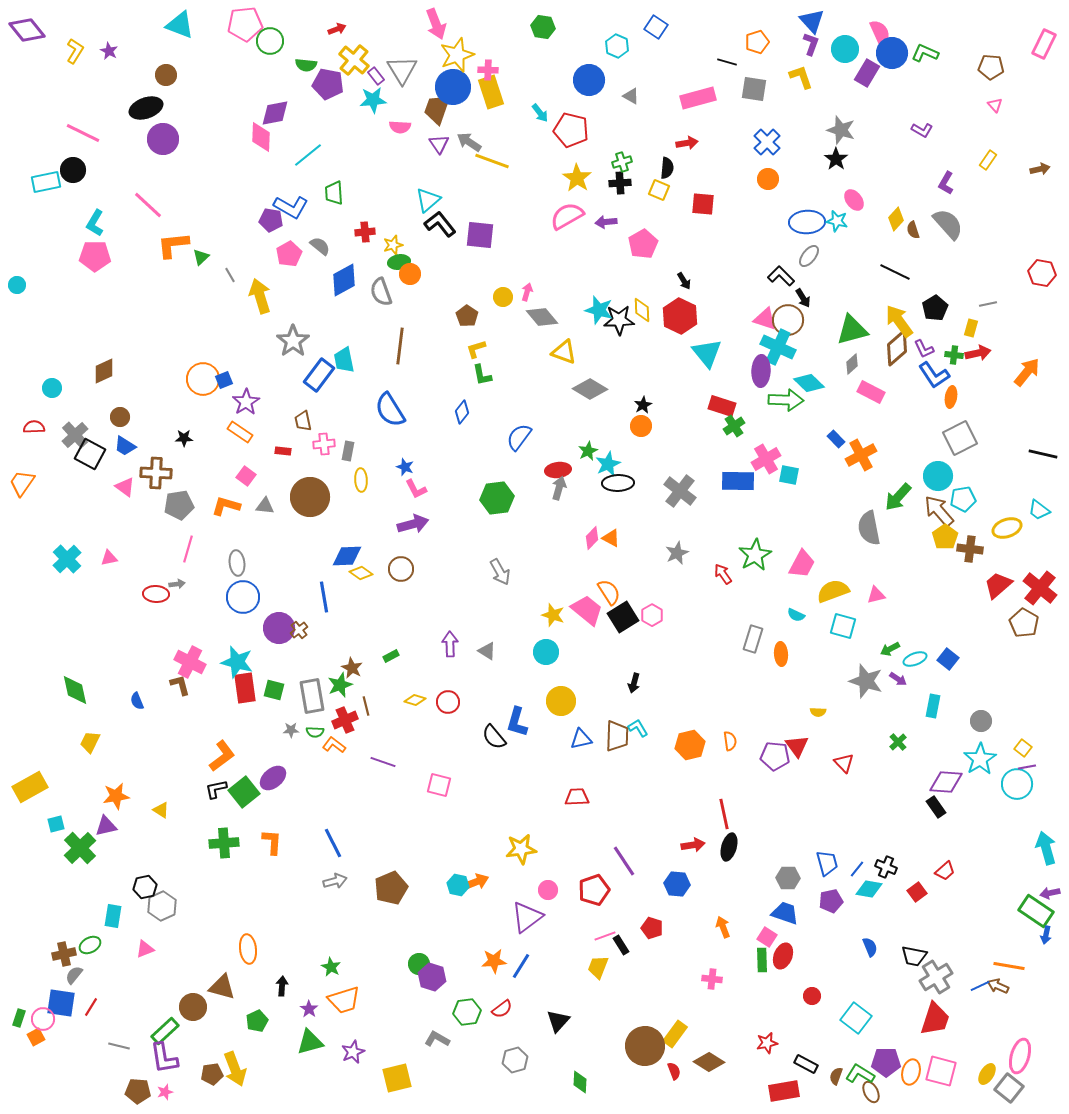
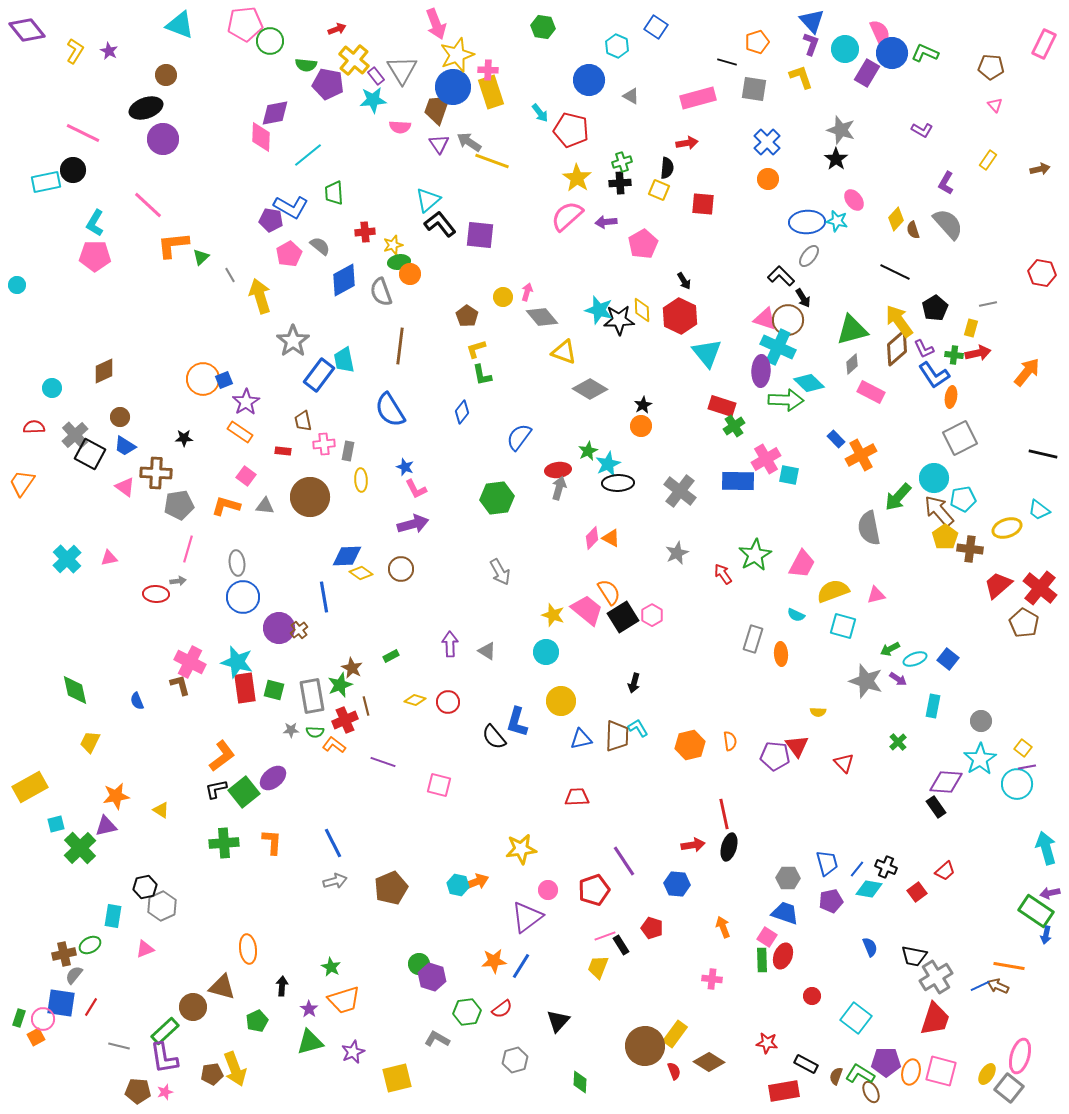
pink semicircle at (567, 216): rotated 12 degrees counterclockwise
cyan circle at (938, 476): moved 4 px left, 2 px down
gray arrow at (177, 584): moved 1 px right, 3 px up
red star at (767, 1043): rotated 20 degrees clockwise
